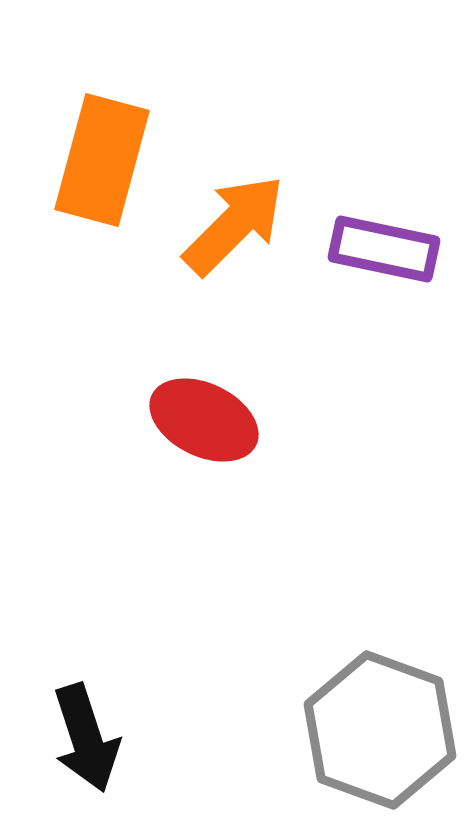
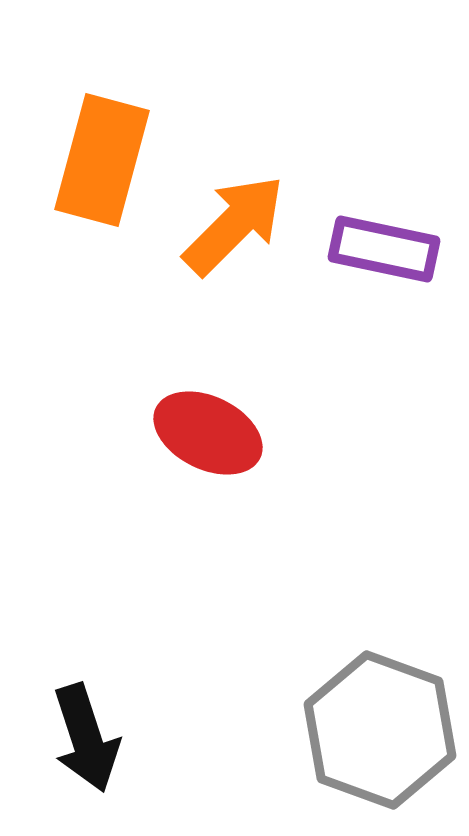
red ellipse: moved 4 px right, 13 px down
